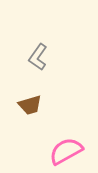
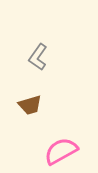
pink semicircle: moved 5 px left
